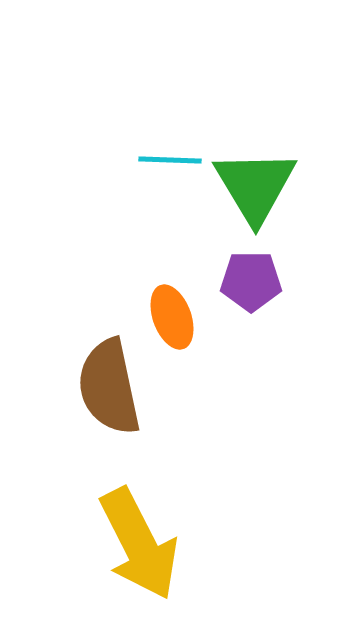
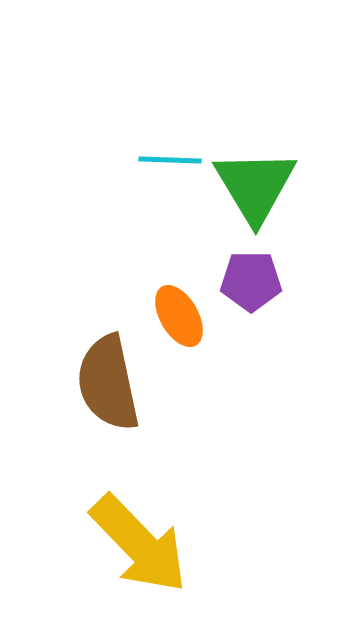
orange ellipse: moved 7 px right, 1 px up; rotated 10 degrees counterclockwise
brown semicircle: moved 1 px left, 4 px up
yellow arrow: rotated 17 degrees counterclockwise
